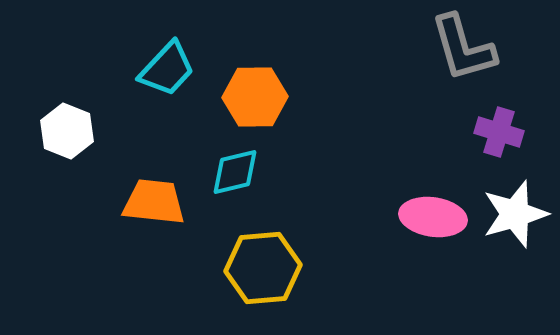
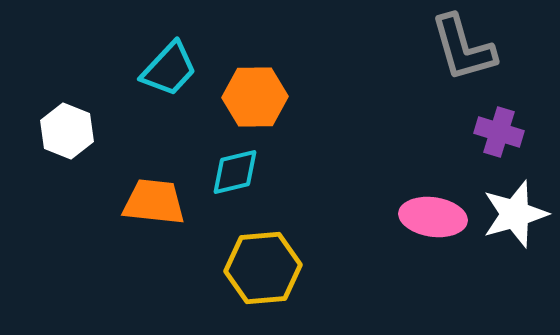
cyan trapezoid: moved 2 px right
